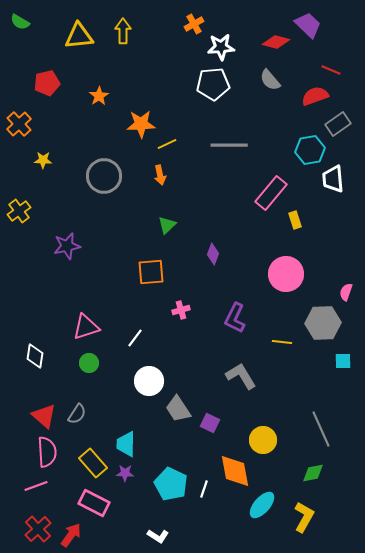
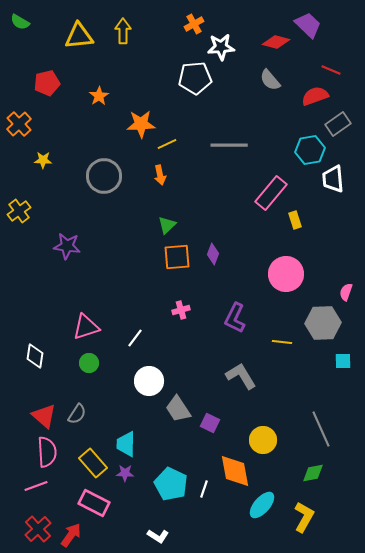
white pentagon at (213, 84): moved 18 px left, 6 px up
purple star at (67, 246): rotated 20 degrees clockwise
orange square at (151, 272): moved 26 px right, 15 px up
